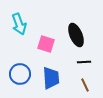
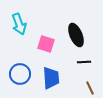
brown line: moved 5 px right, 3 px down
